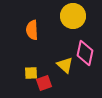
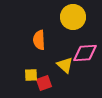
yellow circle: moved 1 px down
orange semicircle: moved 7 px right, 10 px down
pink diamond: rotated 75 degrees clockwise
yellow square: moved 2 px down
